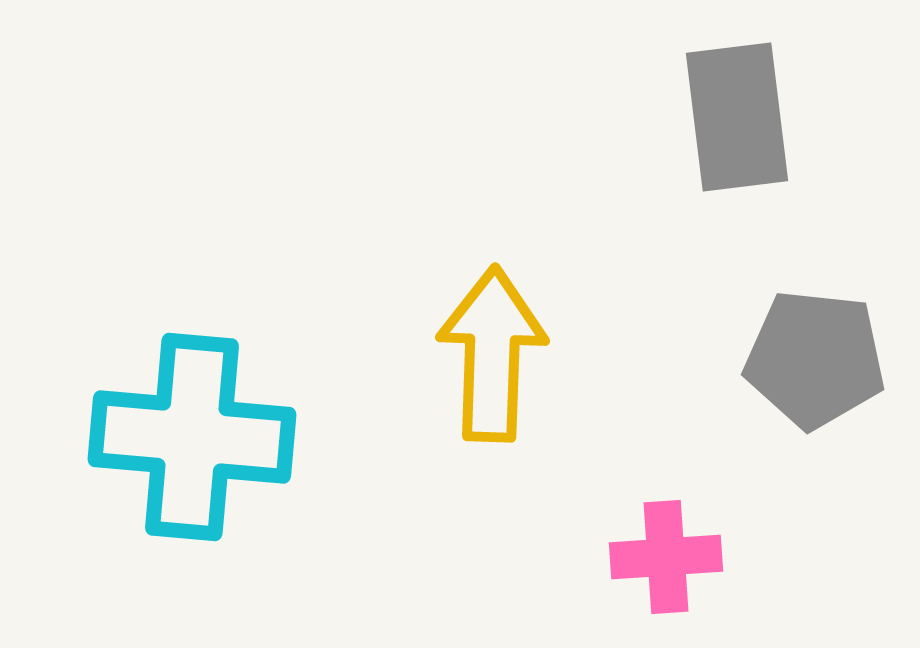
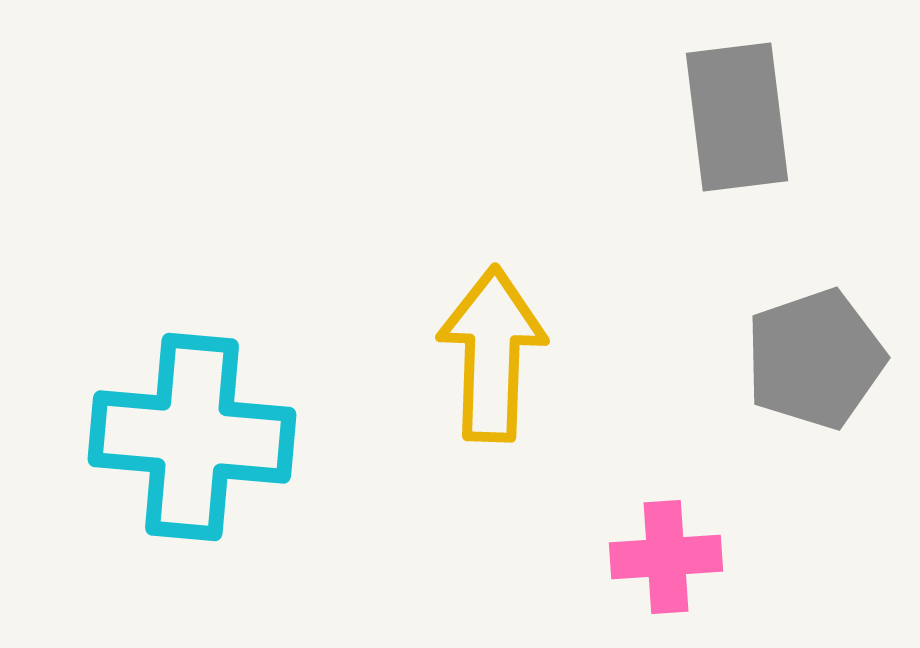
gray pentagon: rotated 25 degrees counterclockwise
